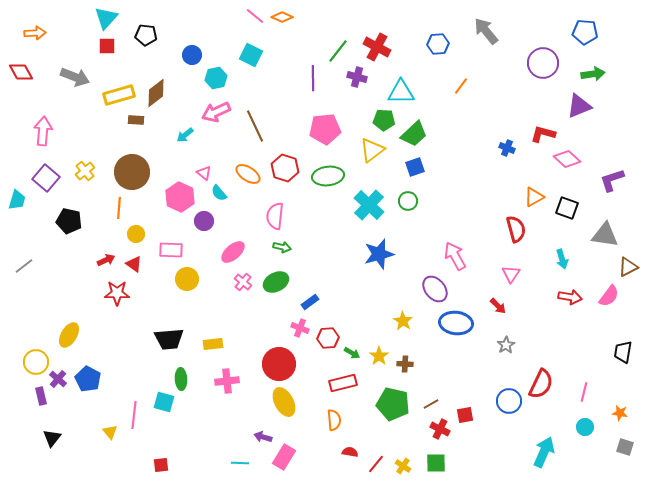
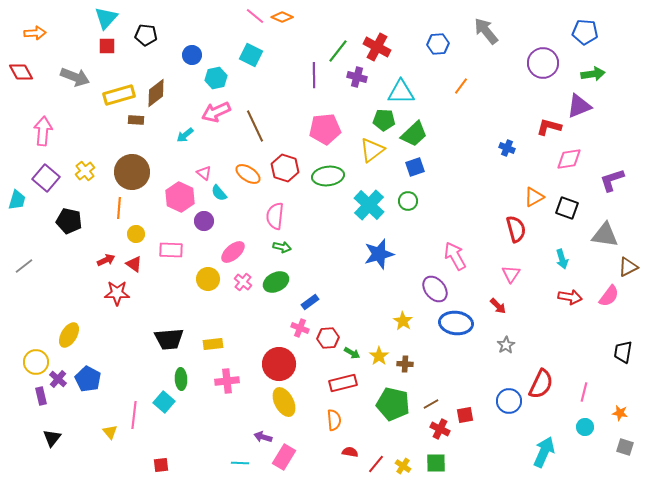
purple line at (313, 78): moved 1 px right, 3 px up
red L-shape at (543, 134): moved 6 px right, 7 px up
pink diamond at (567, 159): moved 2 px right; rotated 52 degrees counterclockwise
yellow circle at (187, 279): moved 21 px right
cyan square at (164, 402): rotated 25 degrees clockwise
